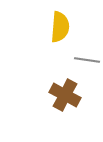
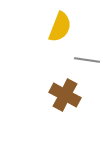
yellow semicircle: rotated 16 degrees clockwise
